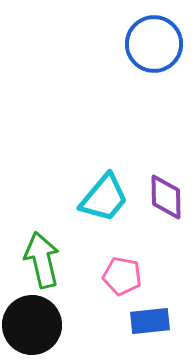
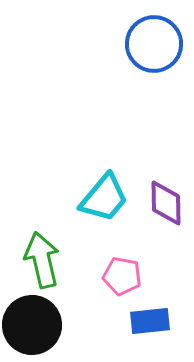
purple diamond: moved 6 px down
